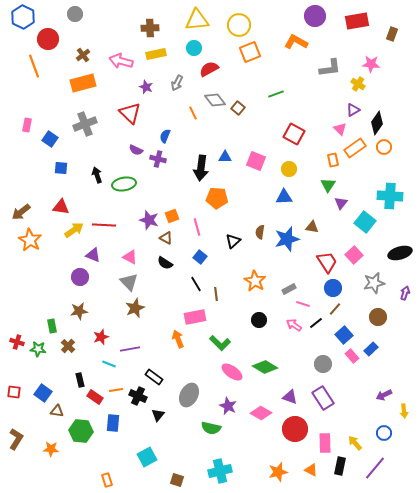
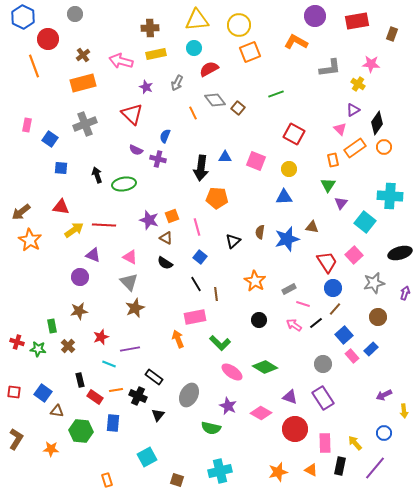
red triangle at (130, 113): moved 2 px right, 1 px down
